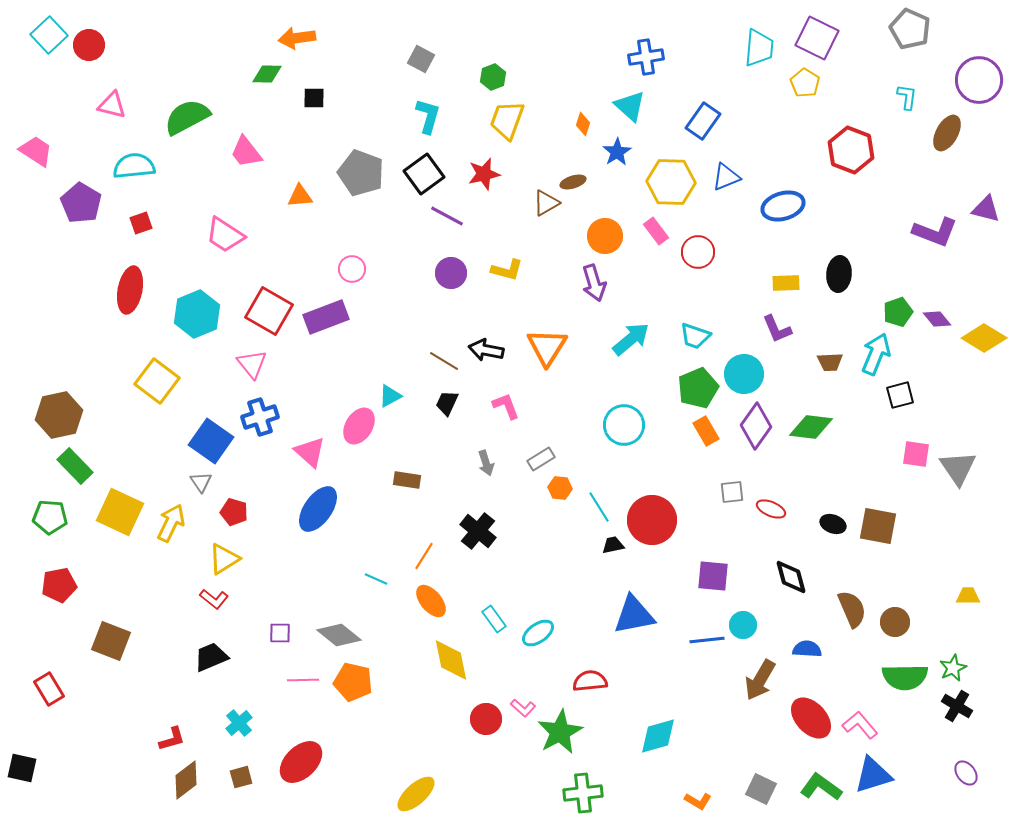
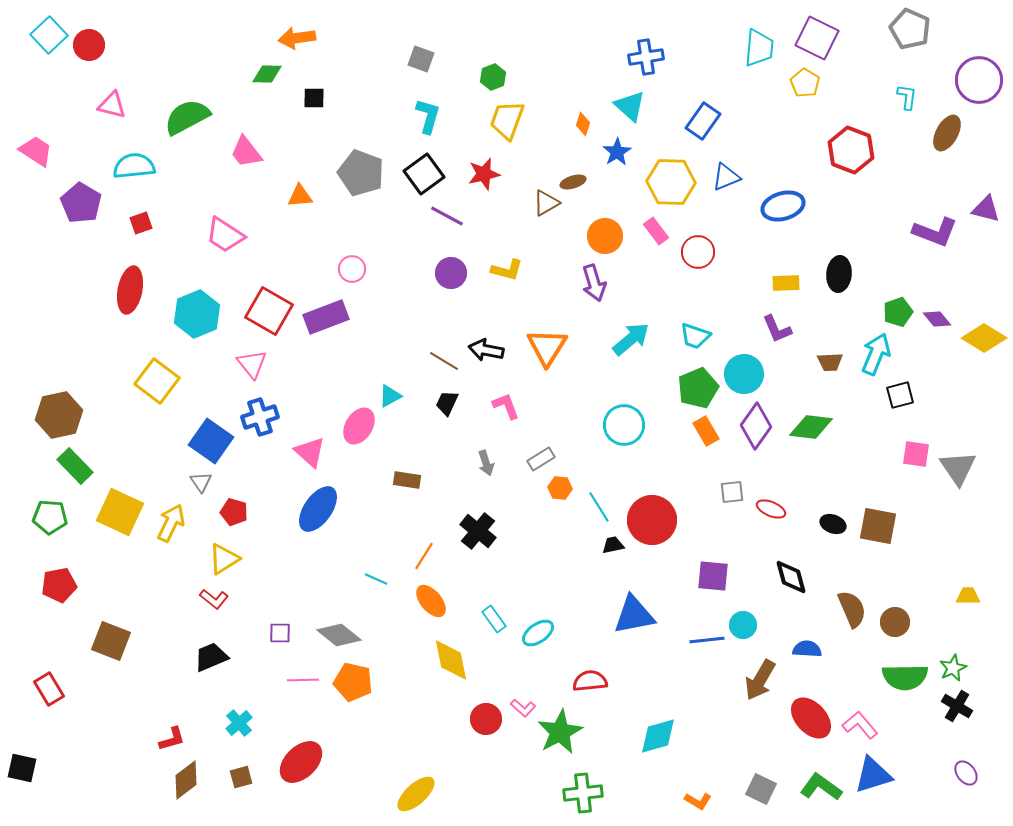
gray square at (421, 59): rotated 8 degrees counterclockwise
